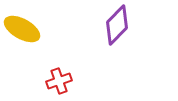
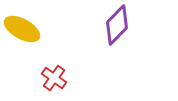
red cross: moved 5 px left, 3 px up; rotated 35 degrees counterclockwise
